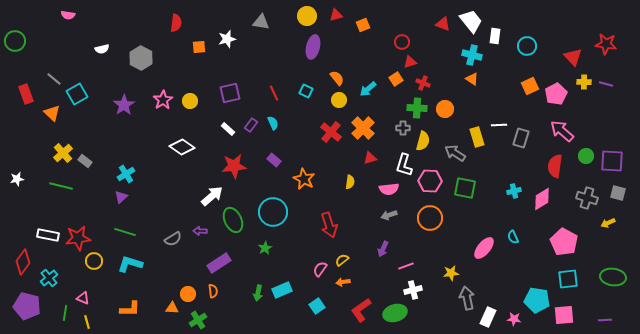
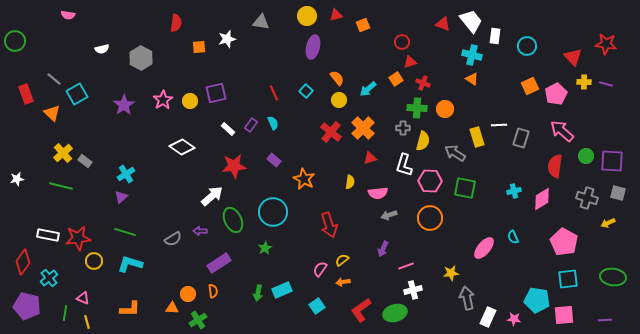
cyan square at (306, 91): rotated 16 degrees clockwise
purple square at (230, 93): moved 14 px left
pink semicircle at (389, 189): moved 11 px left, 4 px down
